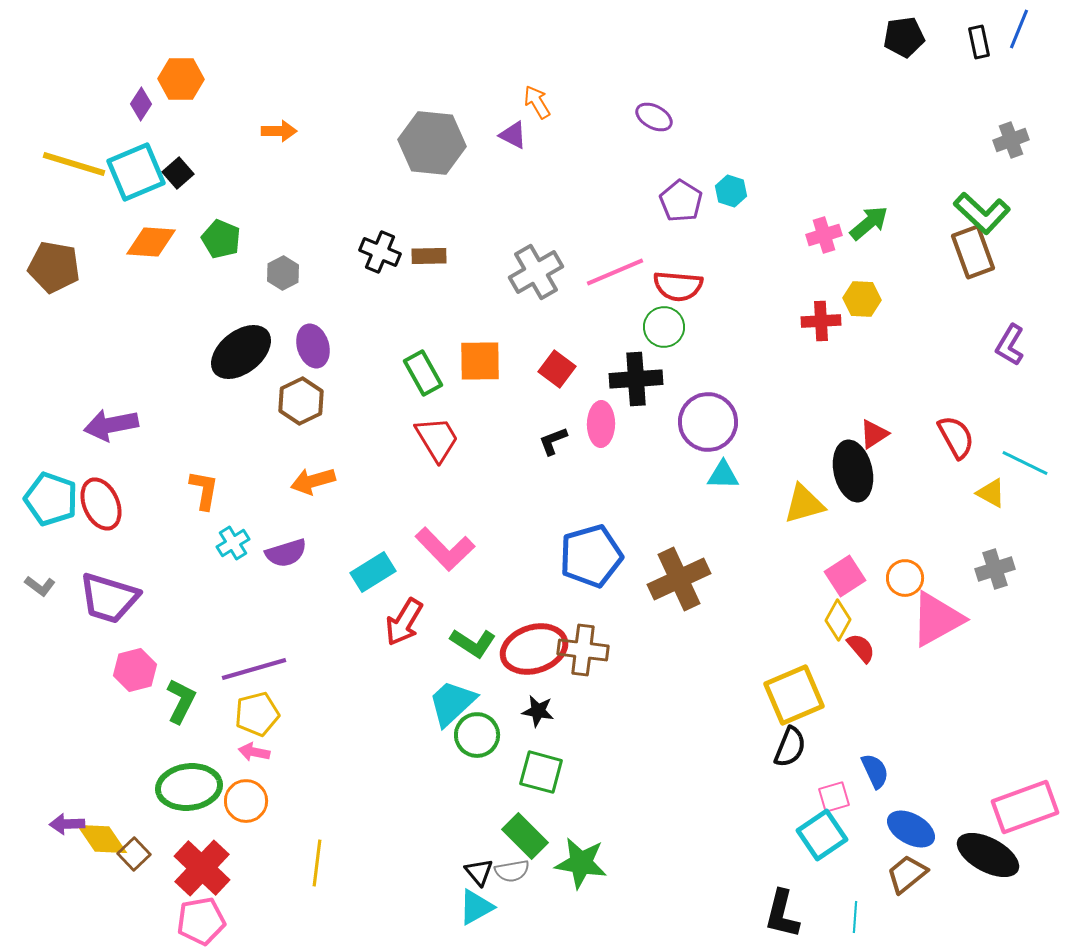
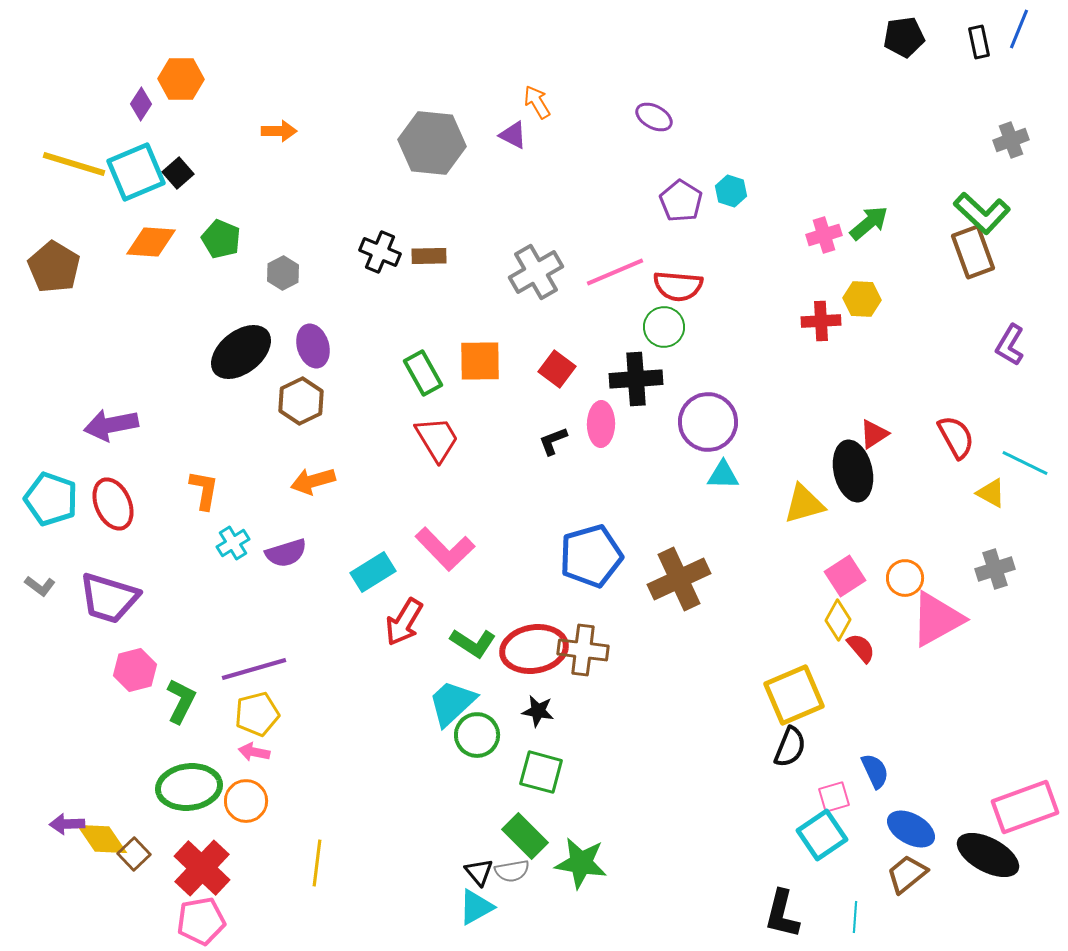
brown pentagon at (54, 267): rotated 21 degrees clockwise
red ellipse at (101, 504): moved 12 px right
red ellipse at (534, 649): rotated 8 degrees clockwise
